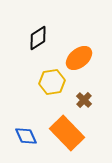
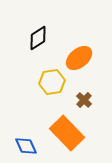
blue diamond: moved 10 px down
